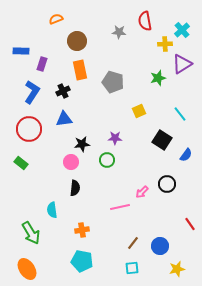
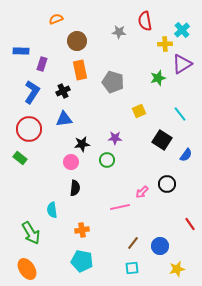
green rectangle: moved 1 px left, 5 px up
